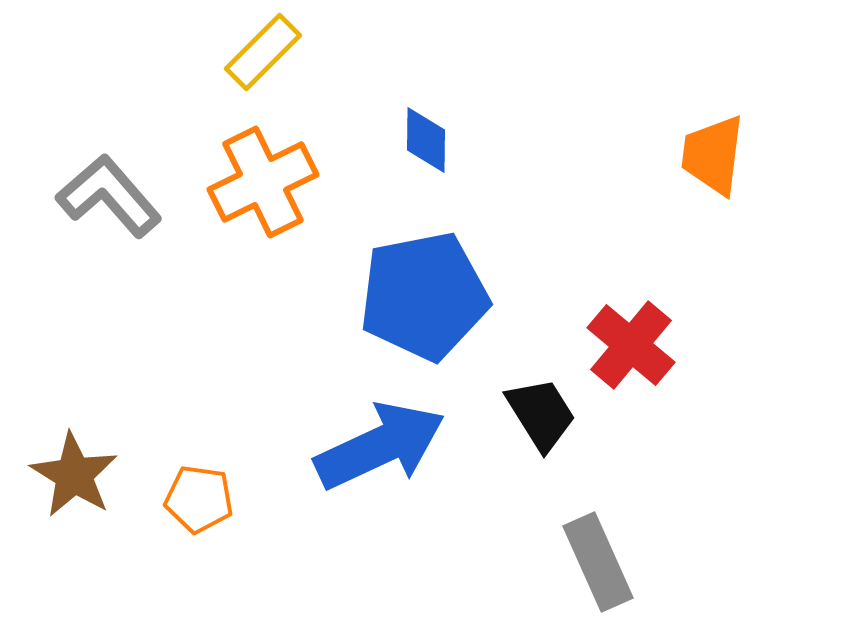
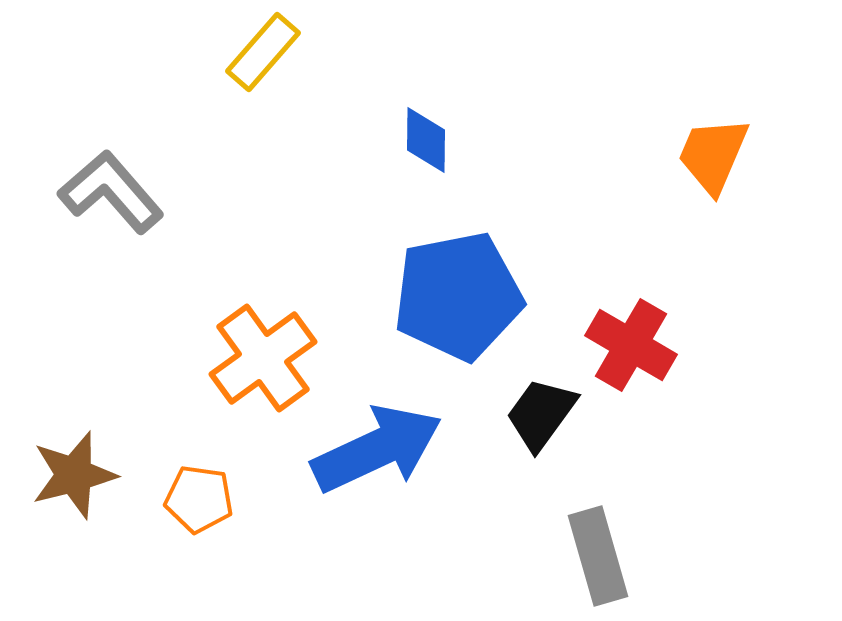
yellow rectangle: rotated 4 degrees counterclockwise
orange trapezoid: rotated 16 degrees clockwise
orange cross: moved 176 px down; rotated 10 degrees counterclockwise
gray L-shape: moved 2 px right, 4 px up
blue pentagon: moved 34 px right
red cross: rotated 10 degrees counterclockwise
black trapezoid: rotated 112 degrees counterclockwise
blue arrow: moved 3 px left, 3 px down
brown star: rotated 26 degrees clockwise
gray rectangle: moved 6 px up; rotated 8 degrees clockwise
